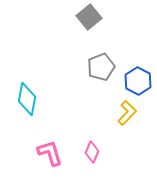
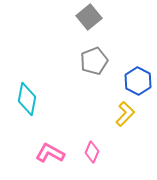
gray pentagon: moved 7 px left, 6 px up
yellow L-shape: moved 2 px left, 1 px down
pink L-shape: rotated 44 degrees counterclockwise
